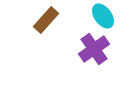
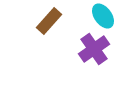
brown rectangle: moved 3 px right, 1 px down
